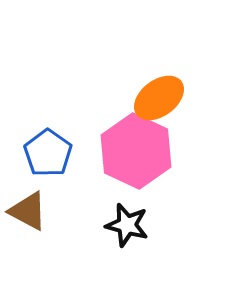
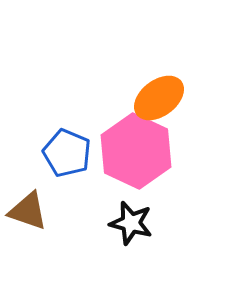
blue pentagon: moved 19 px right; rotated 12 degrees counterclockwise
brown triangle: rotated 9 degrees counterclockwise
black star: moved 4 px right, 2 px up
